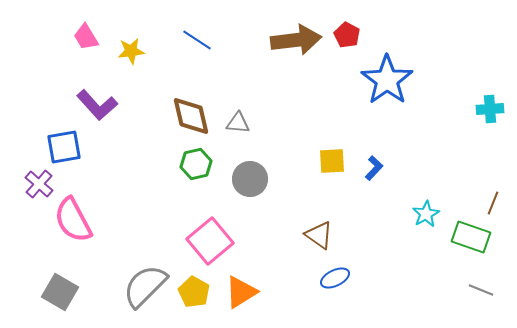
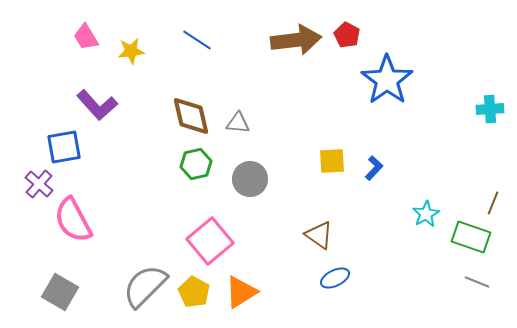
gray line: moved 4 px left, 8 px up
